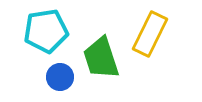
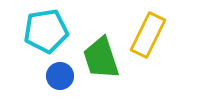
yellow rectangle: moved 2 px left, 1 px down
blue circle: moved 1 px up
